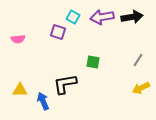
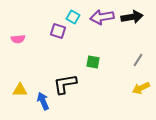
purple square: moved 1 px up
